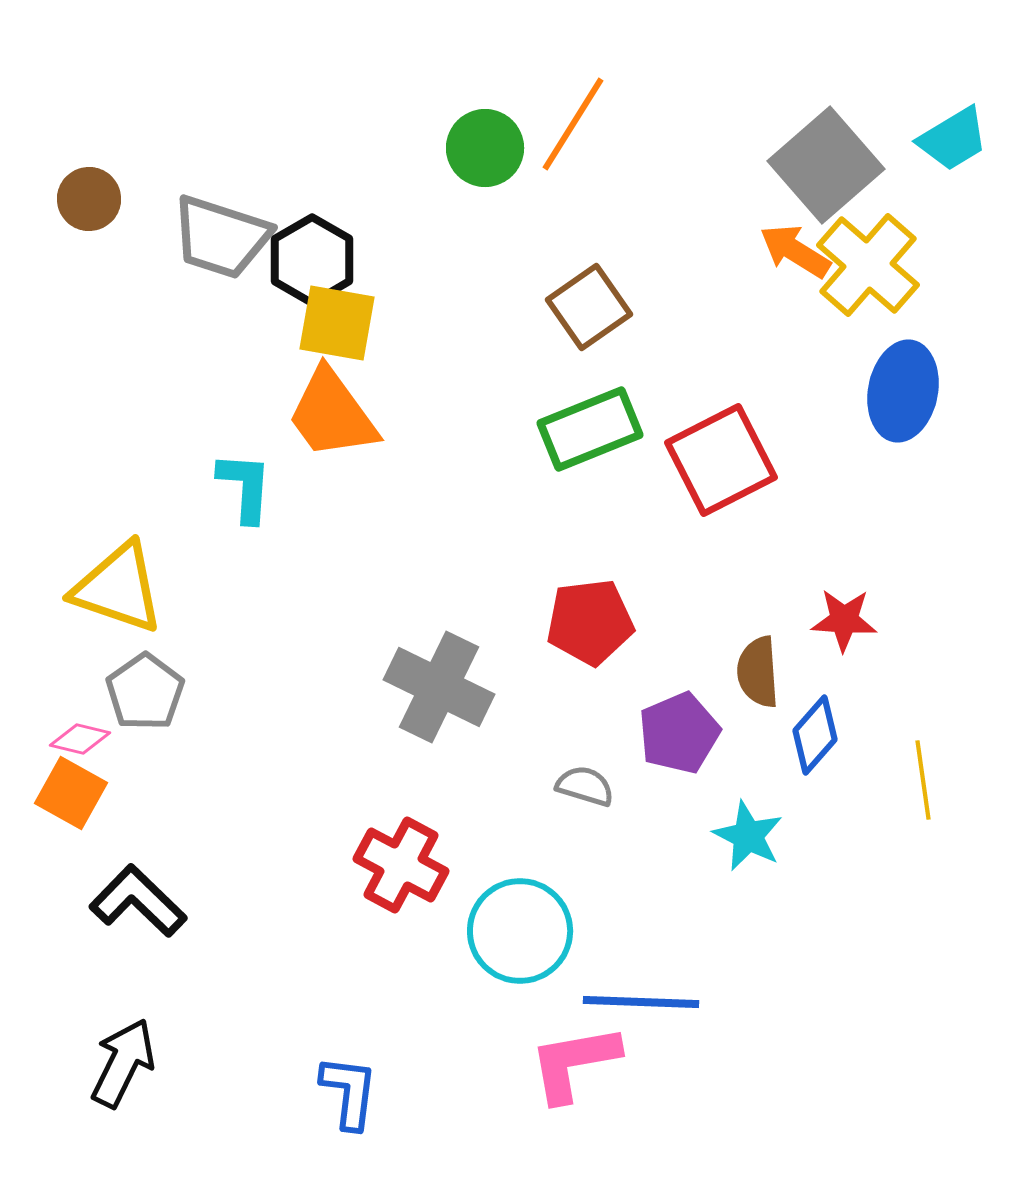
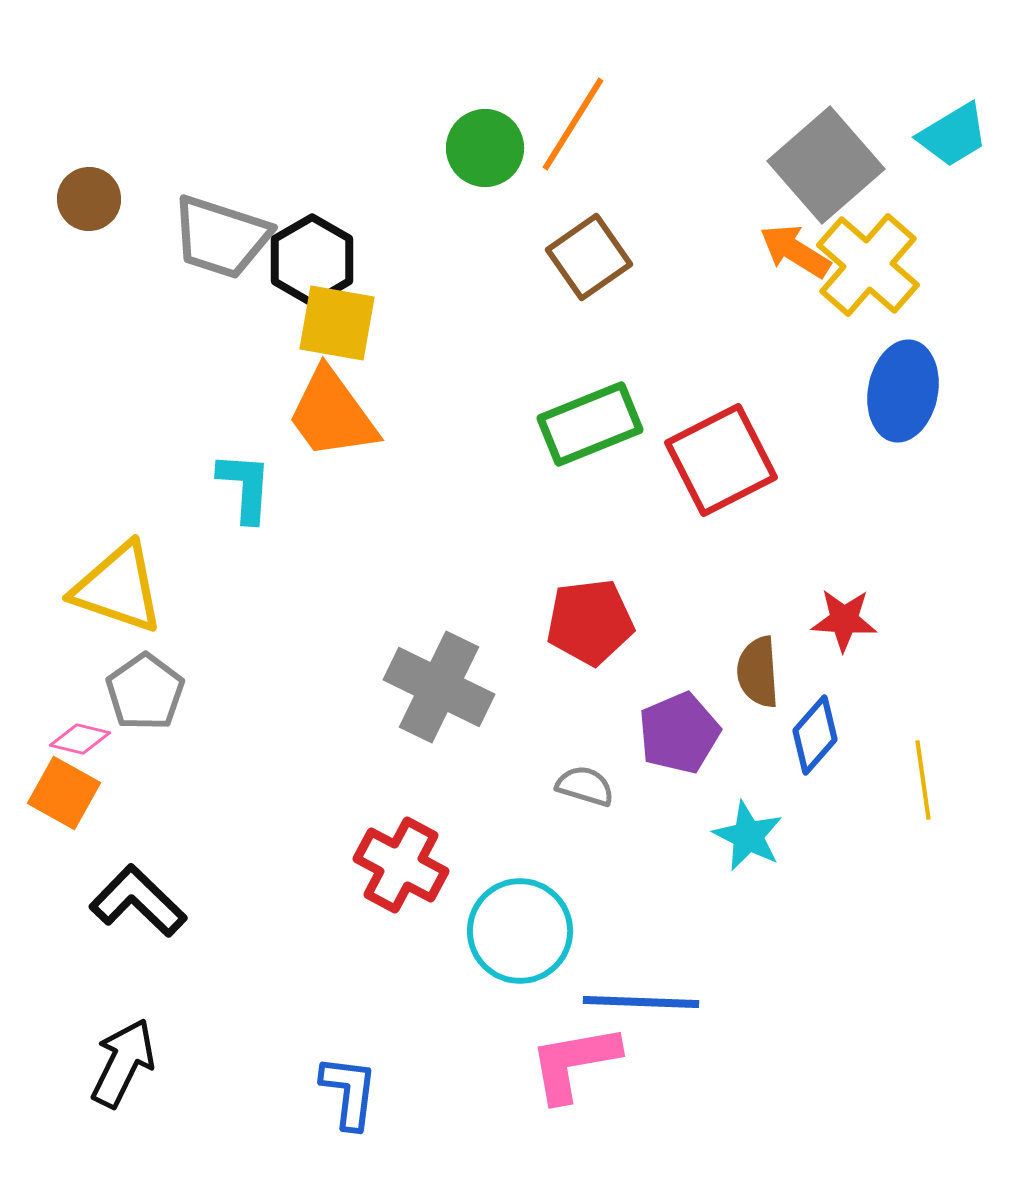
cyan trapezoid: moved 4 px up
brown square: moved 50 px up
green rectangle: moved 5 px up
orange square: moved 7 px left
